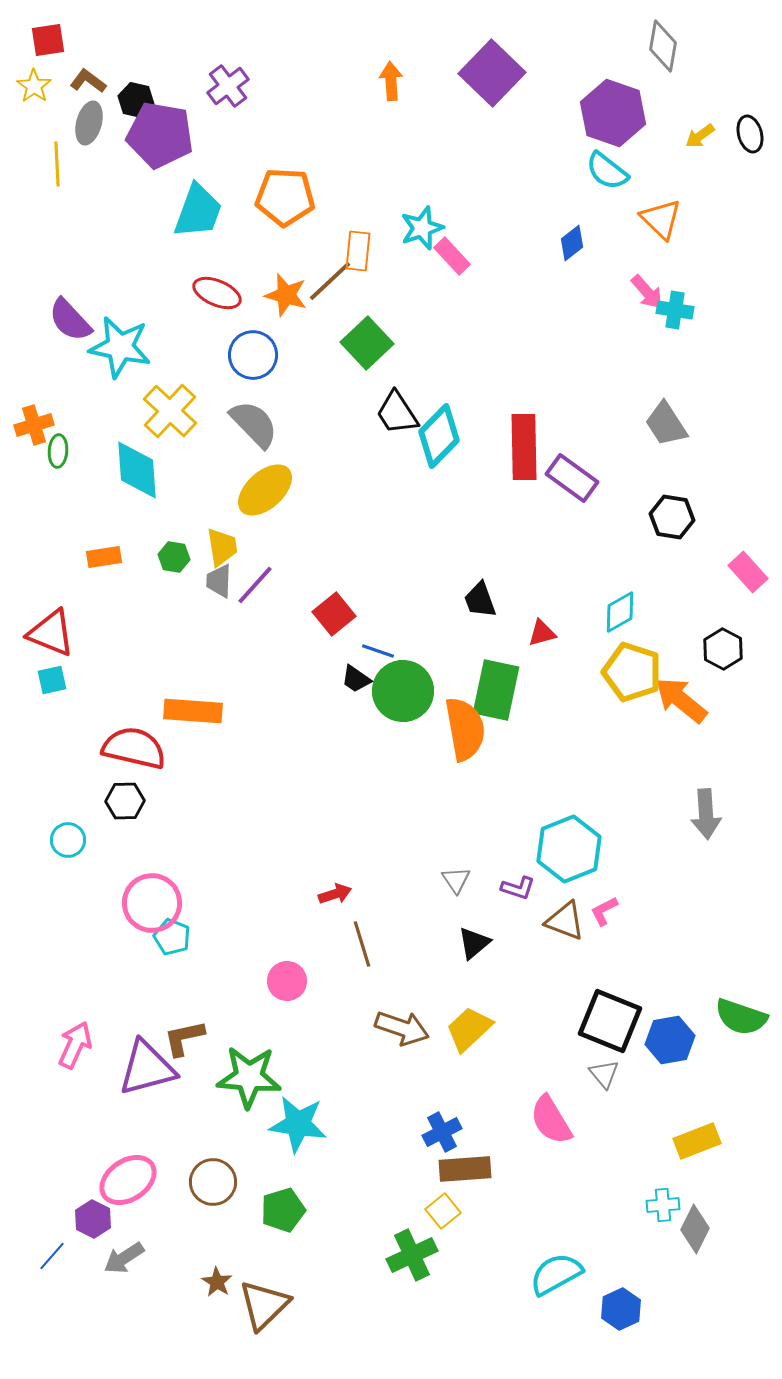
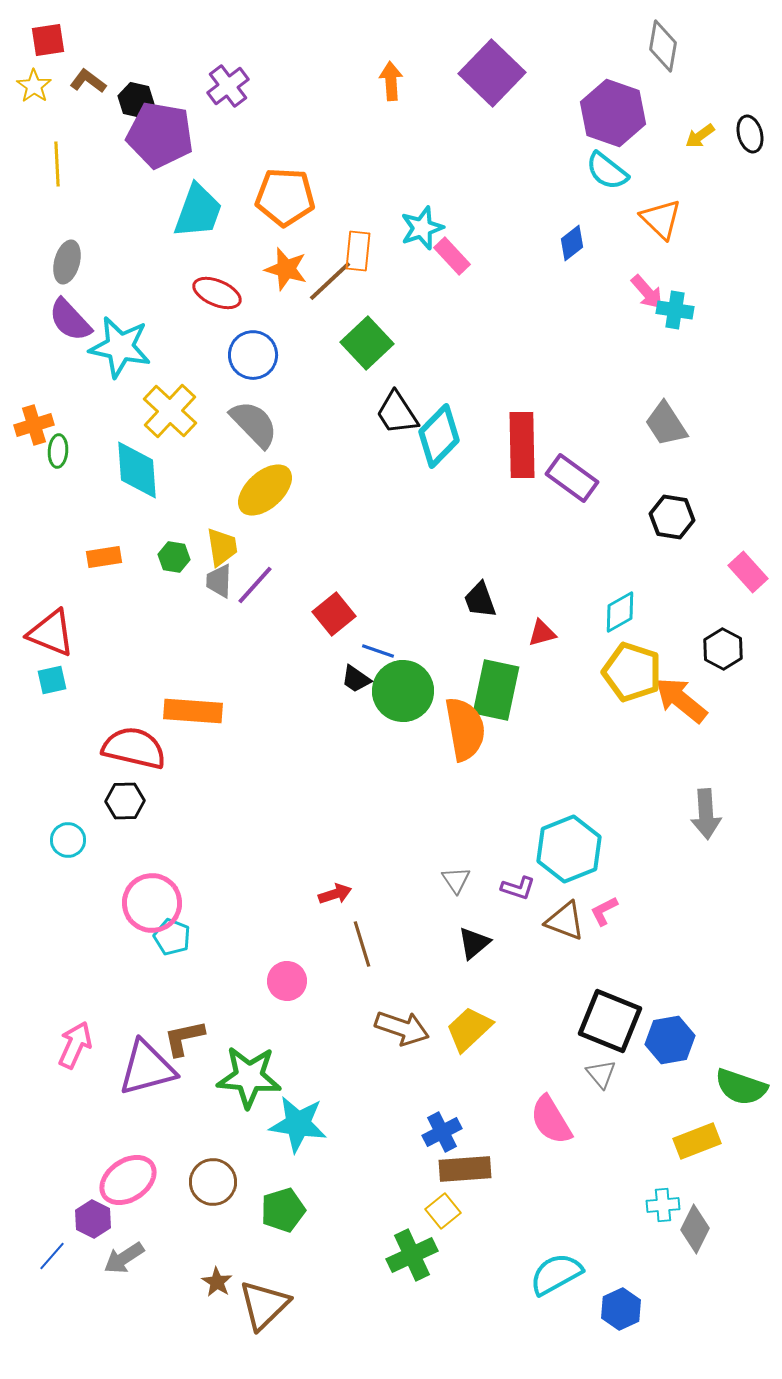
gray ellipse at (89, 123): moved 22 px left, 139 px down
orange star at (286, 295): moved 26 px up
red rectangle at (524, 447): moved 2 px left, 2 px up
green semicircle at (741, 1017): moved 70 px down
gray triangle at (604, 1074): moved 3 px left
